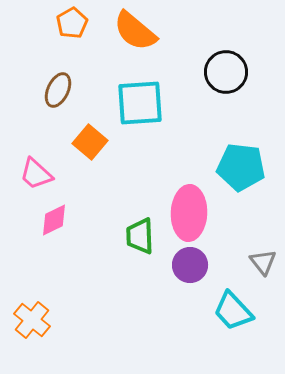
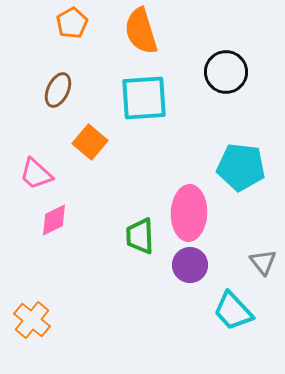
orange semicircle: moved 6 px right; rotated 33 degrees clockwise
cyan square: moved 4 px right, 5 px up
